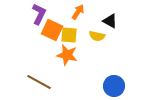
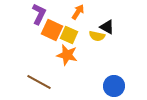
black triangle: moved 3 px left, 6 px down
yellow square: rotated 18 degrees clockwise
